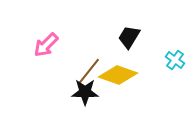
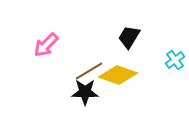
cyan cross: rotated 18 degrees clockwise
brown line: rotated 20 degrees clockwise
